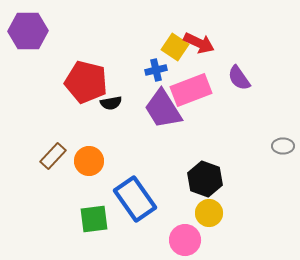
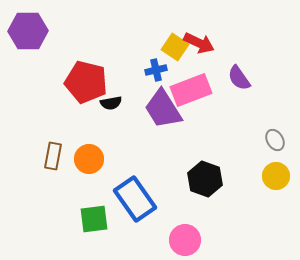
gray ellipse: moved 8 px left, 6 px up; rotated 60 degrees clockwise
brown rectangle: rotated 32 degrees counterclockwise
orange circle: moved 2 px up
yellow circle: moved 67 px right, 37 px up
